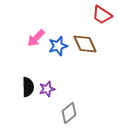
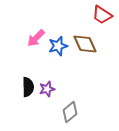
gray diamond: moved 1 px right, 1 px up
